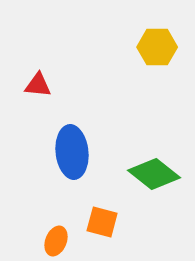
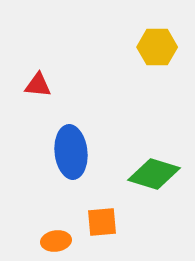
blue ellipse: moved 1 px left
green diamond: rotated 21 degrees counterclockwise
orange square: rotated 20 degrees counterclockwise
orange ellipse: rotated 60 degrees clockwise
